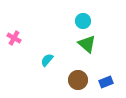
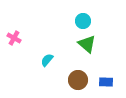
blue rectangle: rotated 24 degrees clockwise
